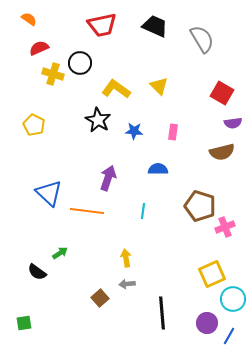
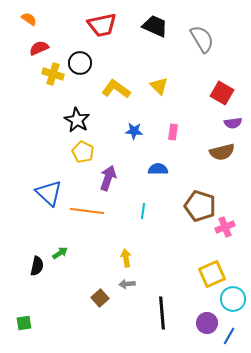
black star: moved 21 px left
yellow pentagon: moved 49 px right, 27 px down
black semicircle: moved 6 px up; rotated 114 degrees counterclockwise
